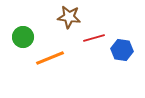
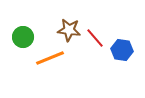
brown star: moved 13 px down
red line: moved 1 px right; rotated 65 degrees clockwise
